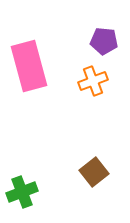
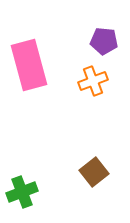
pink rectangle: moved 1 px up
